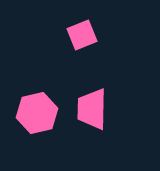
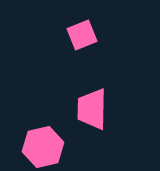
pink hexagon: moved 6 px right, 34 px down
